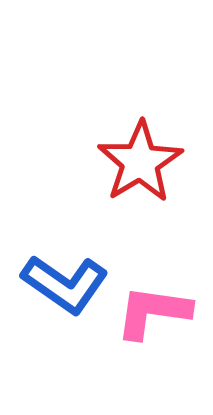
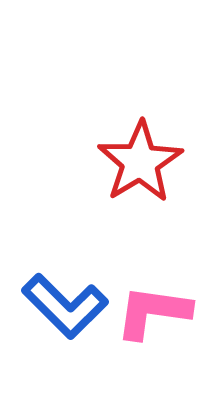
blue L-shape: moved 22 px down; rotated 10 degrees clockwise
